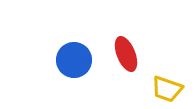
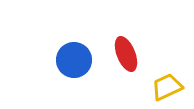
yellow trapezoid: moved 2 px up; rotated 136 degrees clockwise
